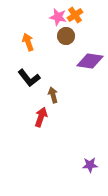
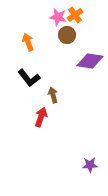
brown circle: moved 1 px right, 1 px up
